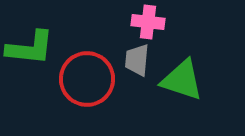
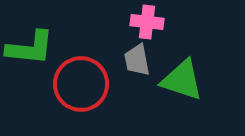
pink cross: moved 1 px left
gray trapezoid: rotated 16 degrees counterclockwise
red circle: moved 6 px left, 5 px down
